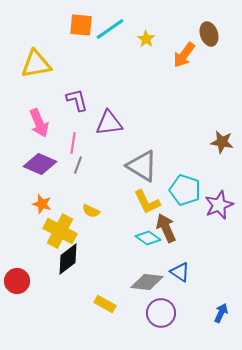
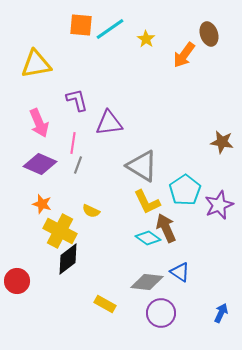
cyan pentagon: rotated 20 degrees clockwise
